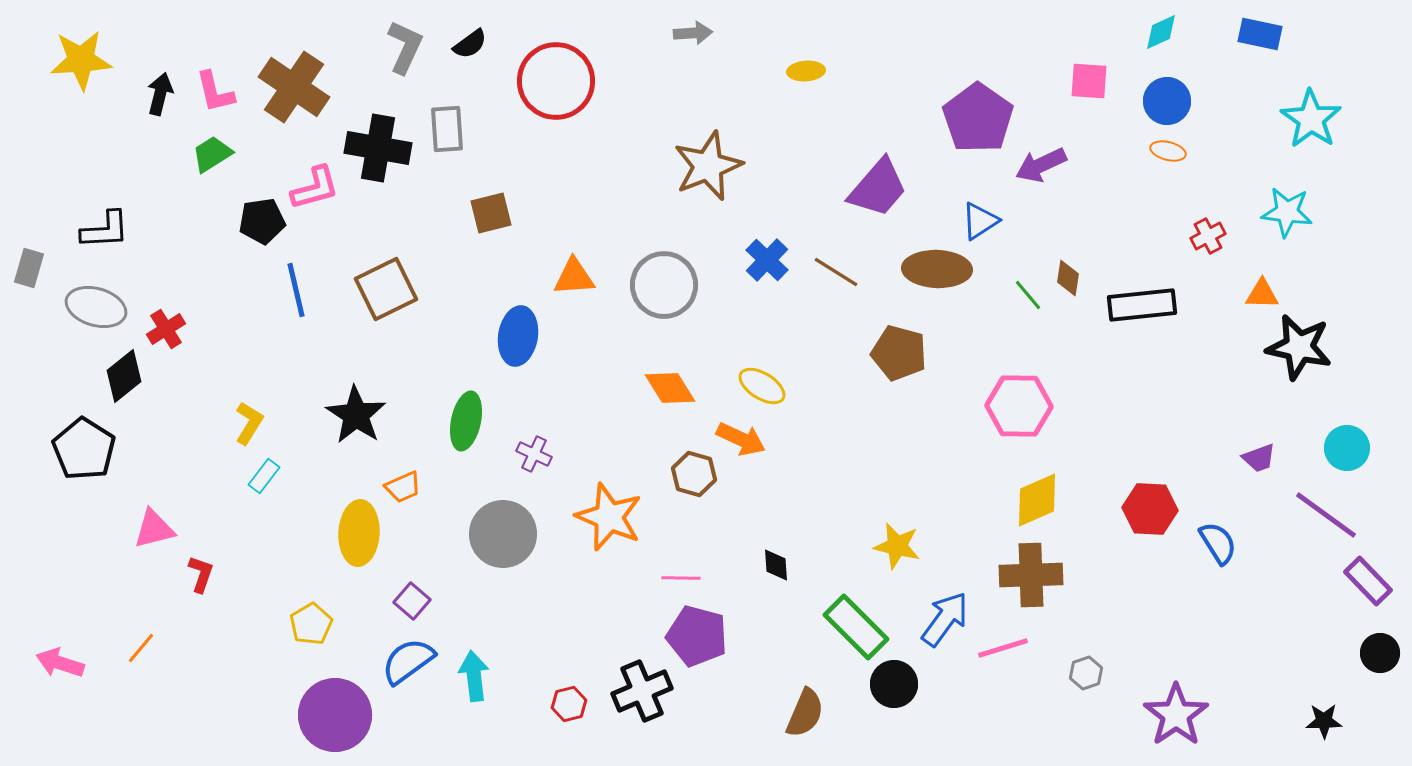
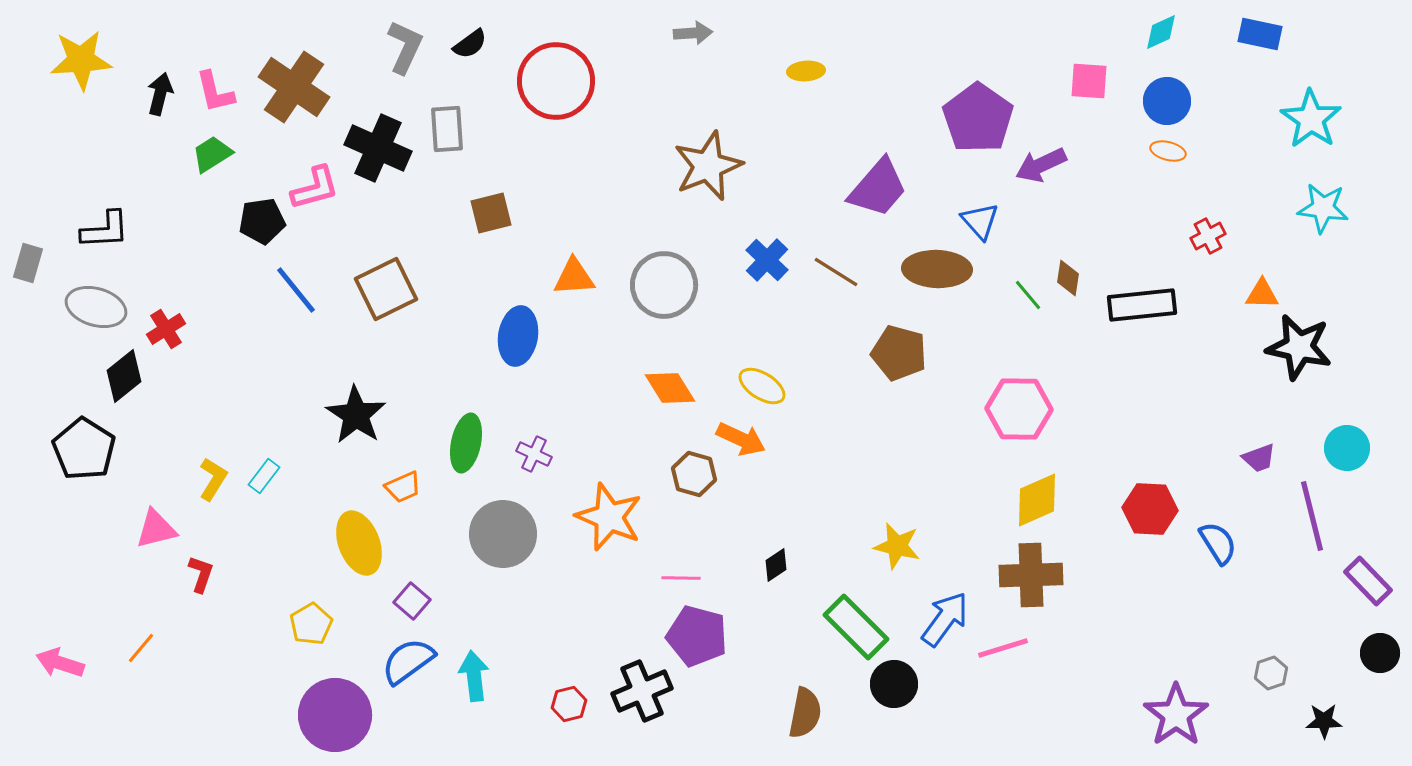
black cross at (378, 148): rotated 14 degrees clockwise
cyan star at (1287, 212): moved 36 px right, 4 px up
blue triangle at (980, 221): rotated 39 degrees counterclockwise
gray rectangle at (29, 268): moved 1 px left, 5 px up
blue line at (296, 290): rotated 26 degrees counterclockwise
pink hexagon at (1019, 406): moved 3 px down
green ellipse at (466, 421): moved 22 px down
yellow L-shape at (249, 423): moved 36 px left, 56 px down
purple line at (1326, 515): moved 14 px left, 1 px down; rotated 40 degrees clockwise
pink triangle at (154, 529): moved 2 px right
yellow ellipse at (359, 533): moved 10 px down; rotated 24 degrees counterclockwise
black diamond at (776, 565): rotated 60 degrees clockwise
gray hexagon at (1086, 673): moved 185 px right
brown semicircle at (805, 713): rotated 12 degrees counterclockwise
